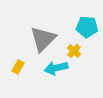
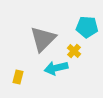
yellow rectangle: moved 10 px down; rotated 16 degrees counterclockwise
